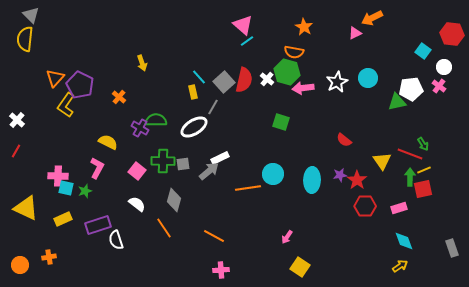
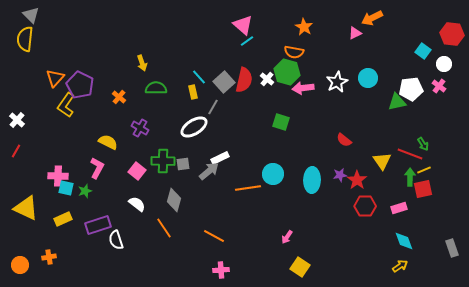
white circle at (444, 67): moved 3 px up
green semicircle at (156, 120): moved 32 px up
